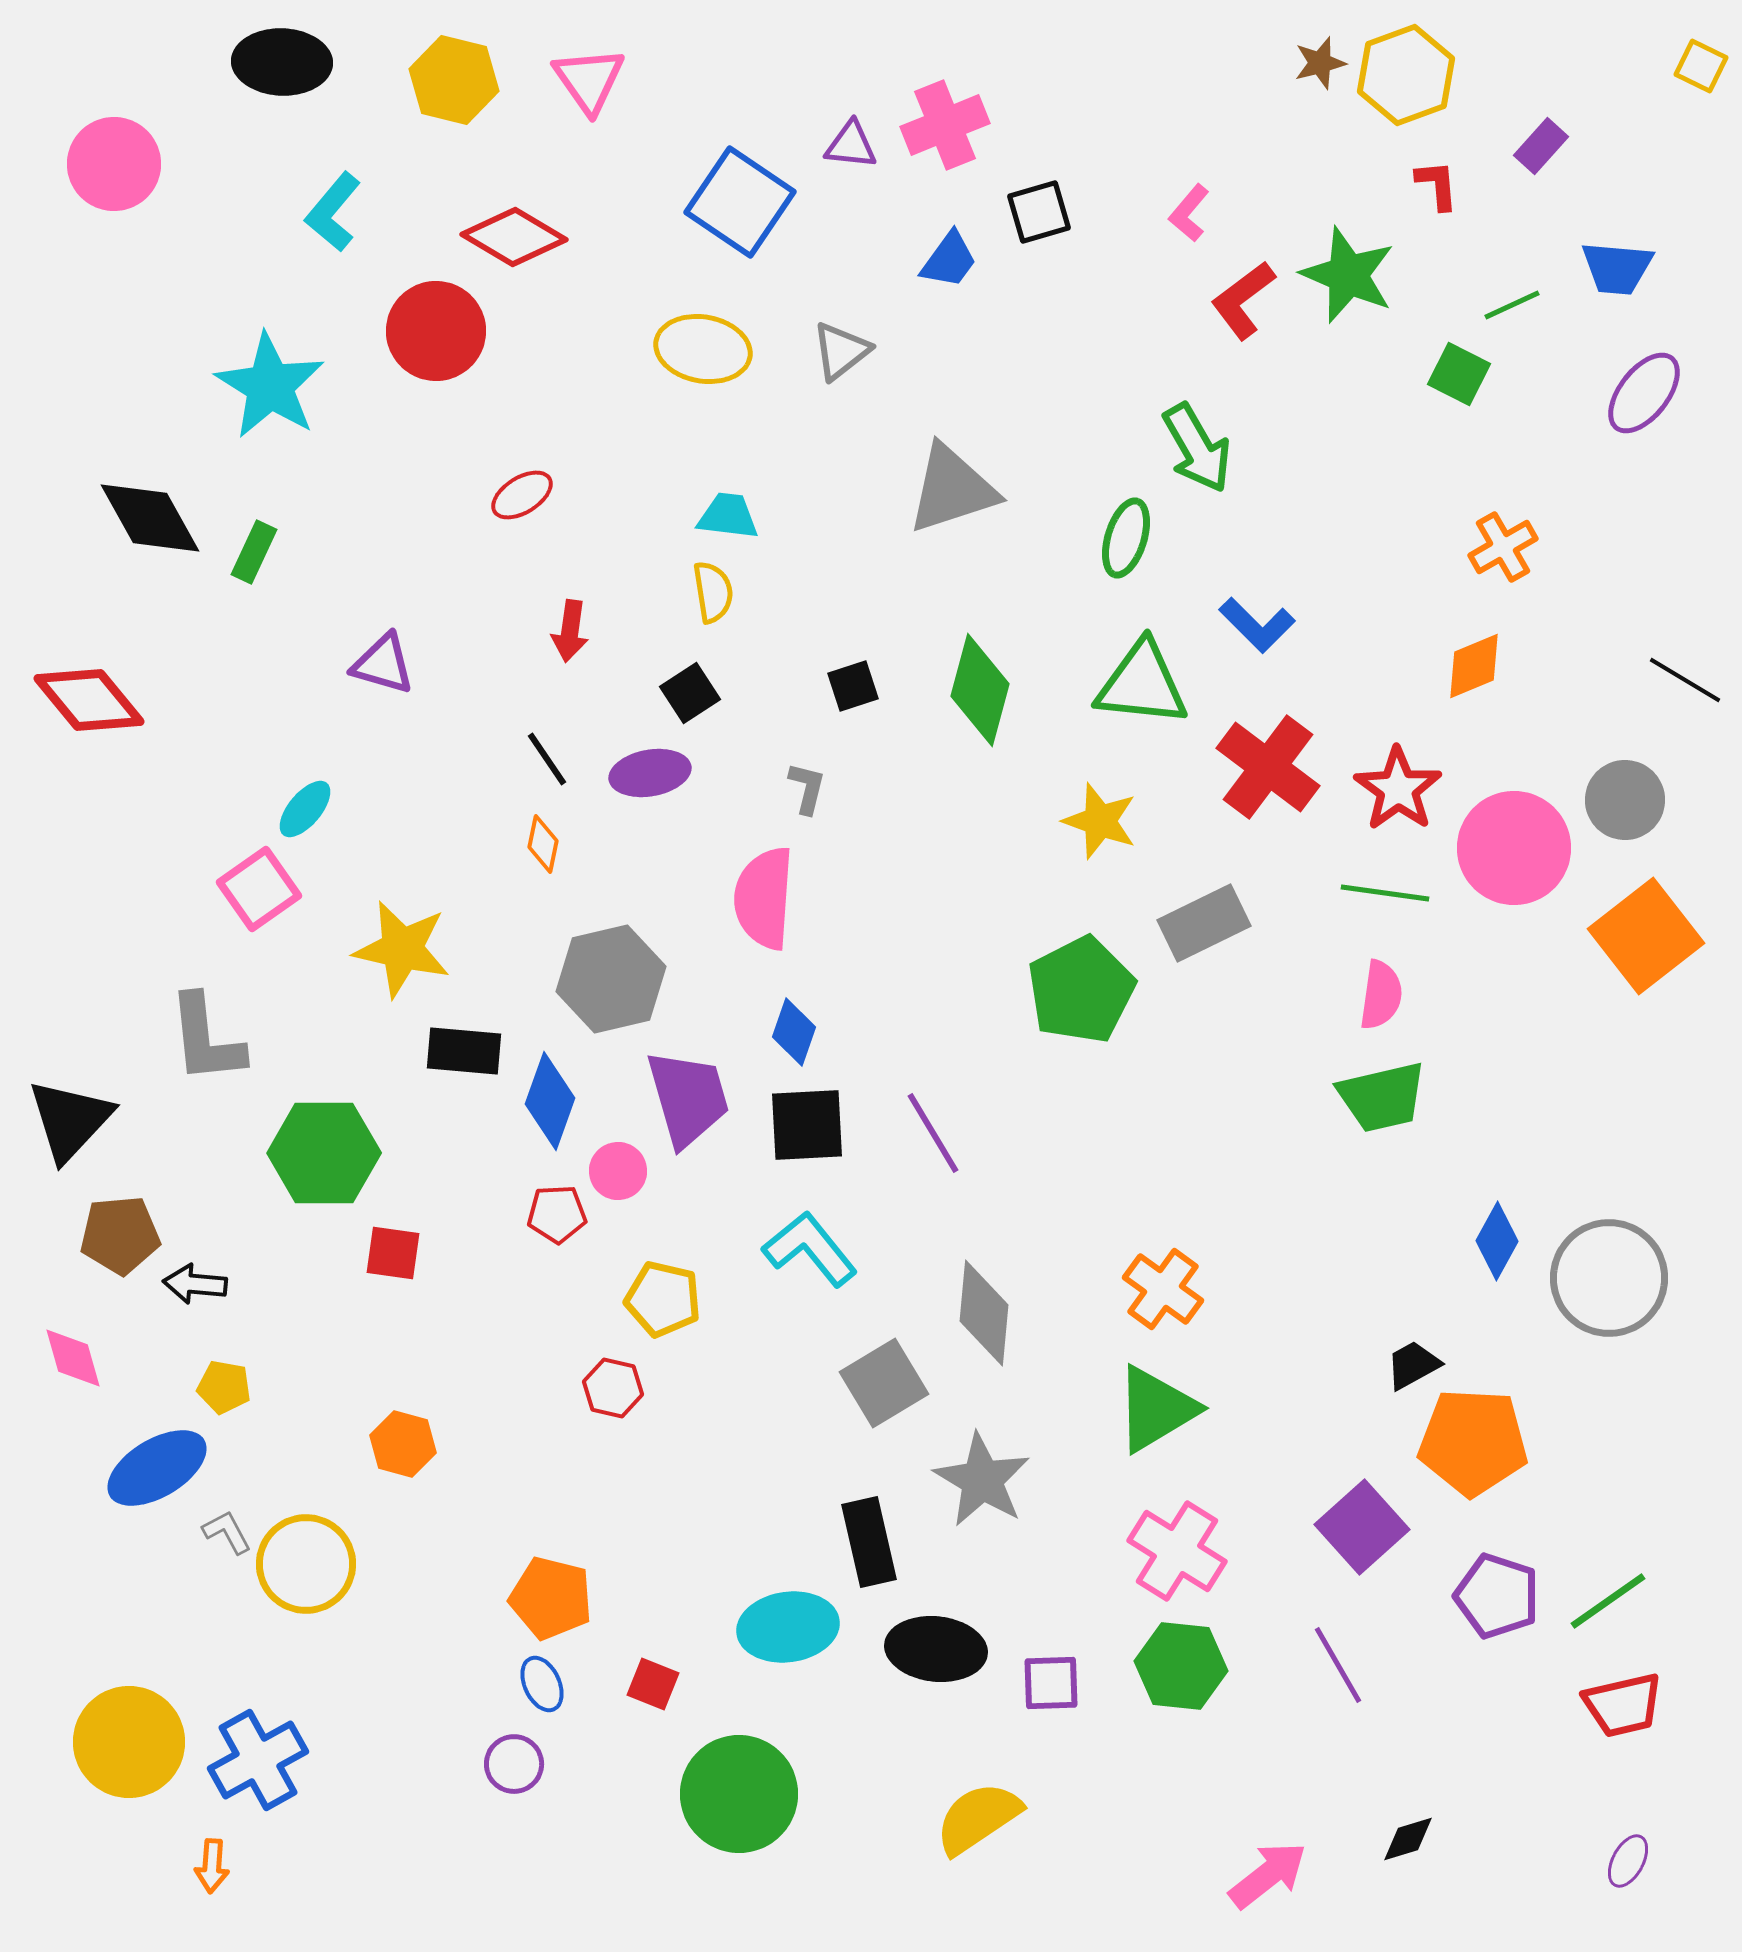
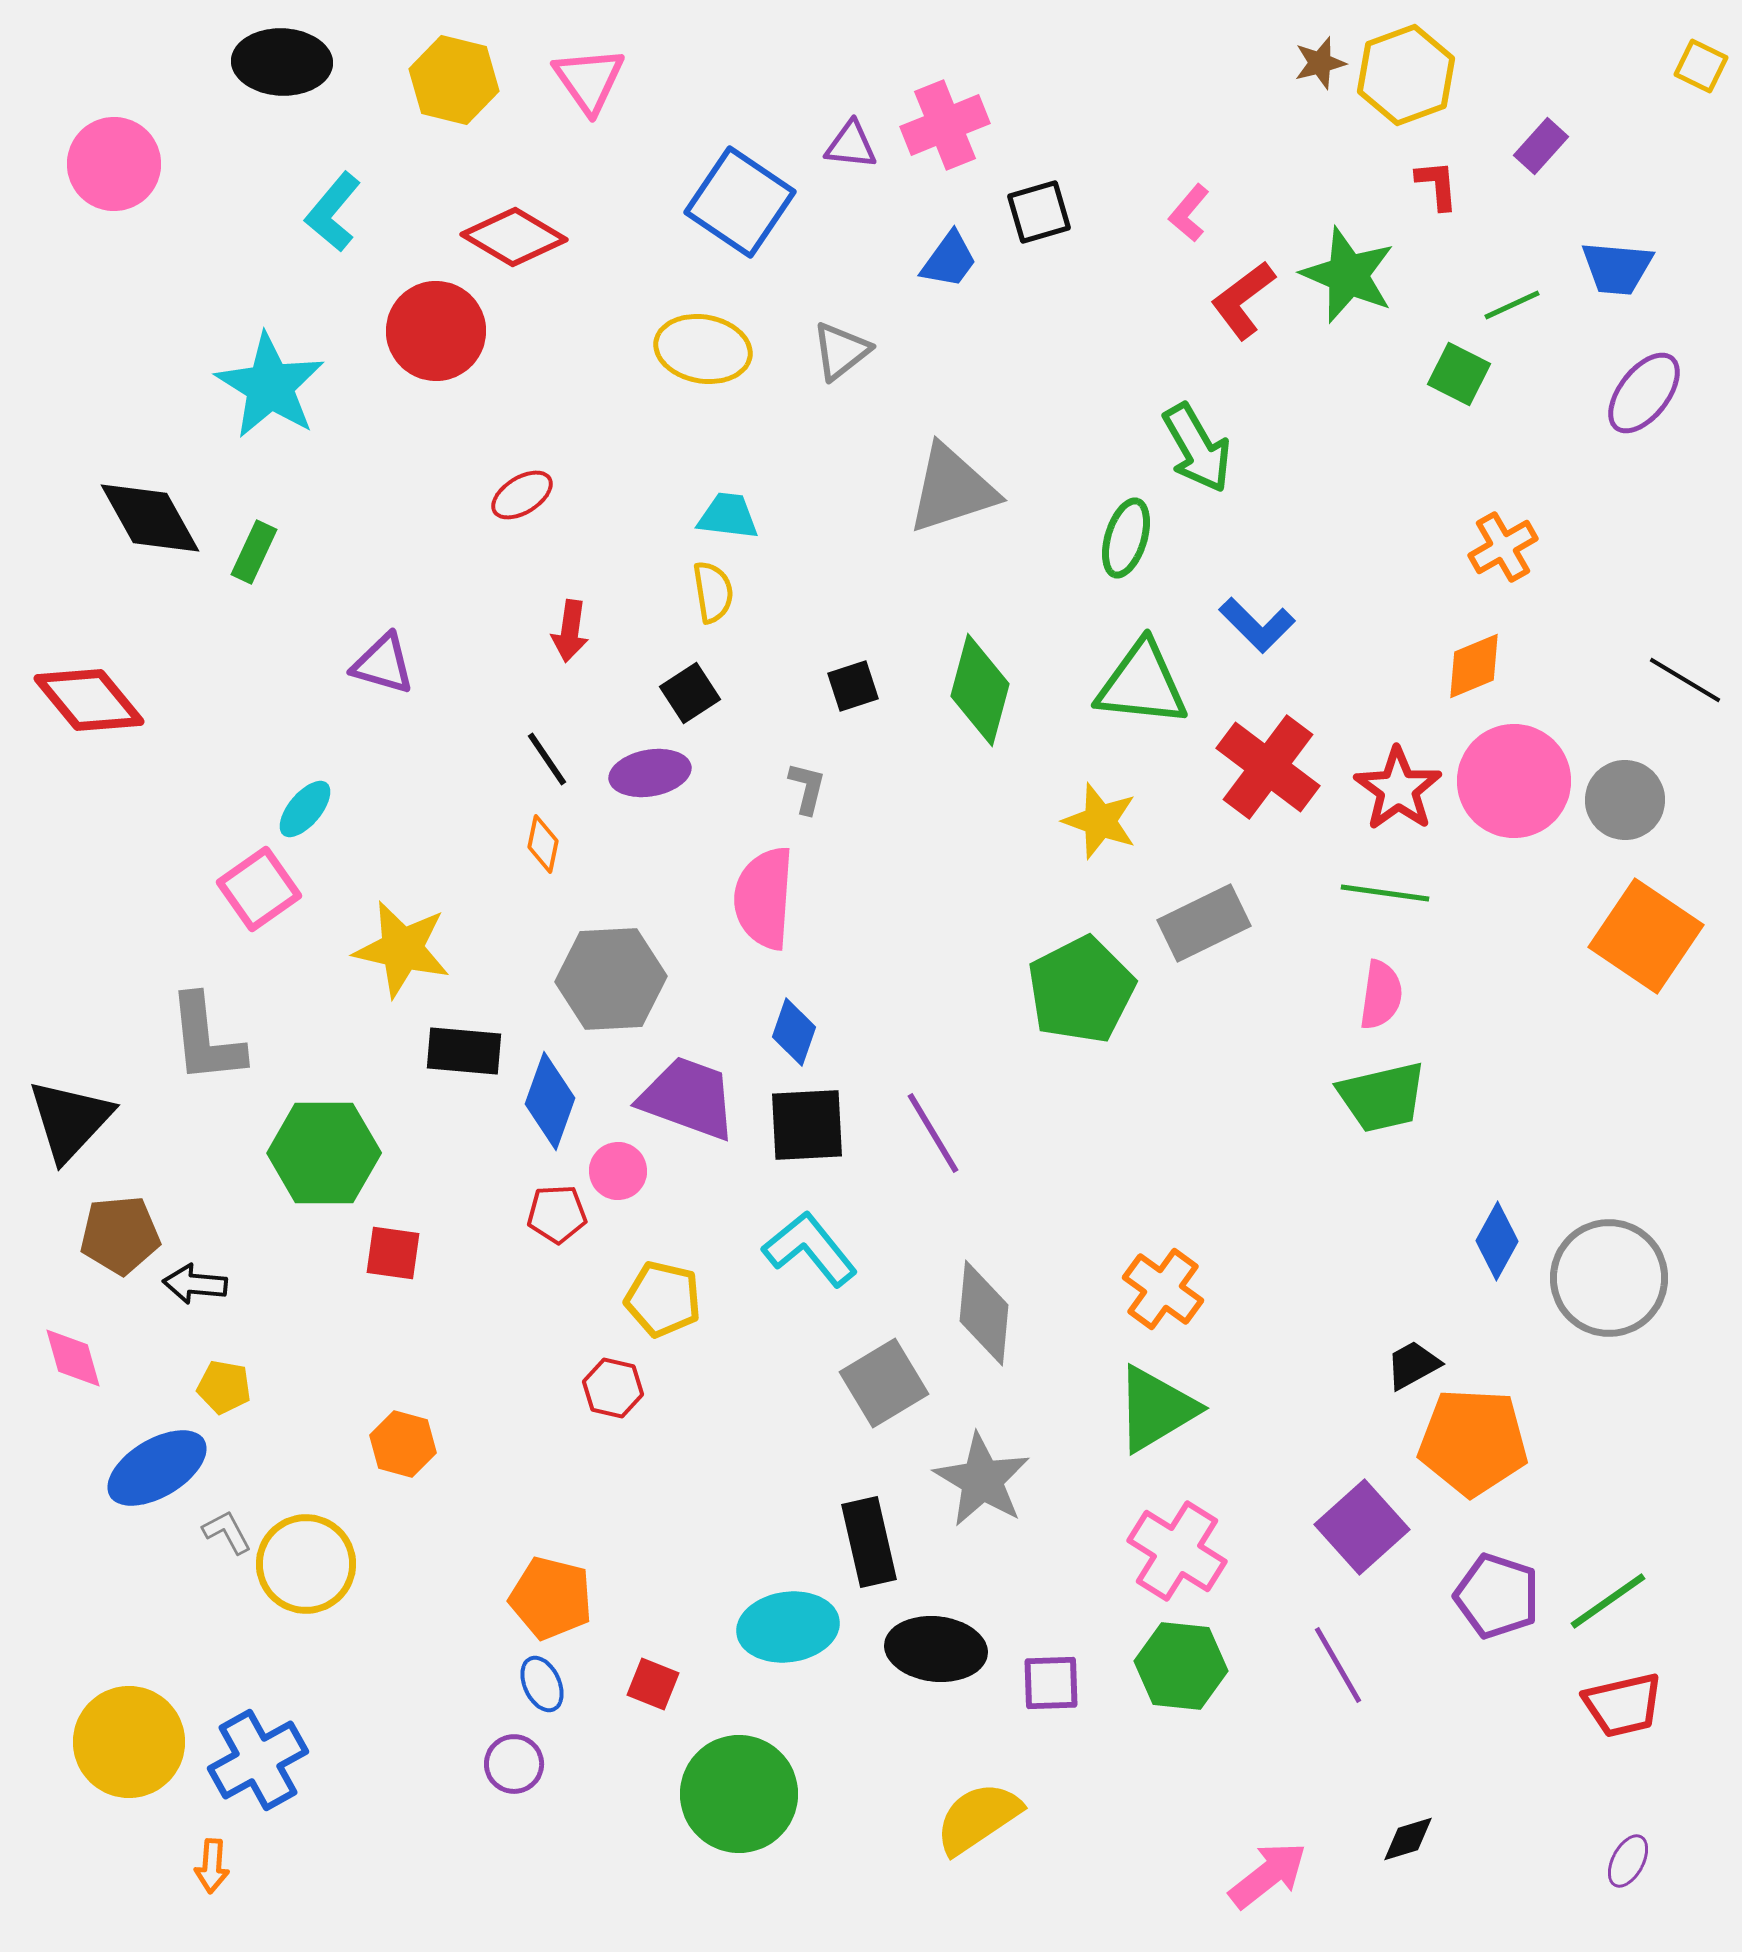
pink circle at (1514, 848): moved 67 px up
orange square at (1646, 936): rotated 18 degrees counterclockwise
gray hexagon at (611, 979): rotated 10 degrees clockwise
purple trapezoid at (688, 1098): rotated 54 degrees counterclockwise
